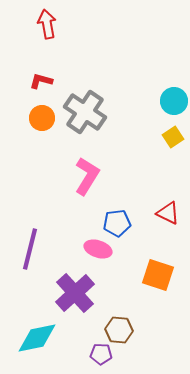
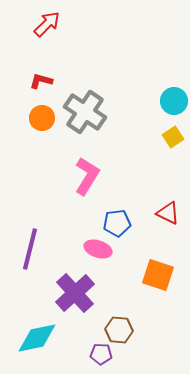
red arrow: rotated 56 degrees clockwise
